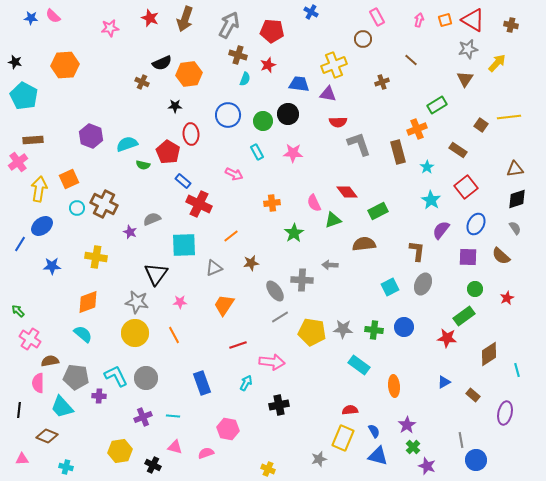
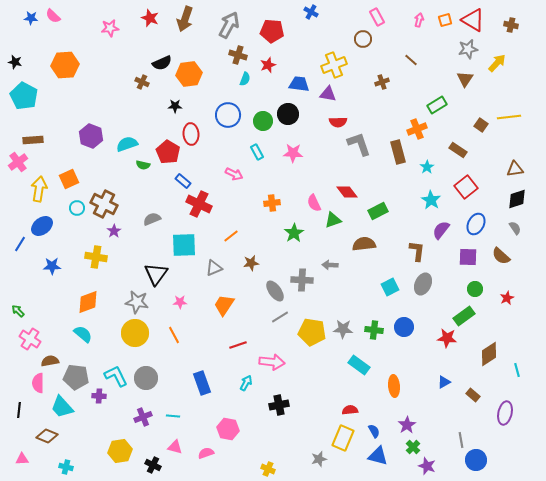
purple star at (130, 232): moved 16 px left, 1 px up; rotated 16 degrees clockwise
